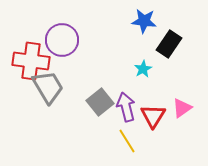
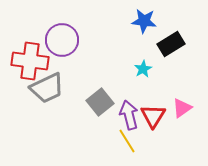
black rectangle: moved 2 px right; rotated 24 degrees clockwise
red cross: moved 1 px left
gray trapezoid: moved 1 px left, 1 px down; rotated 96 degrees clockwise
purple arrow: moved 3 px right, 8 px down
